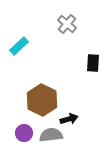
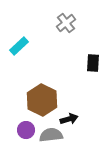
gray cross: moved 1 px left, 1 px up; rotated 12 degrees clockwise
purple circle: moved 2 px right, 3 px up
